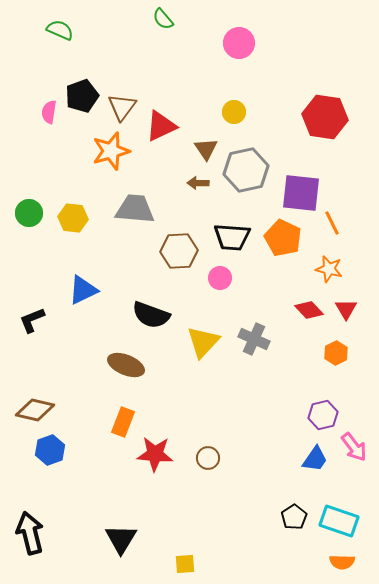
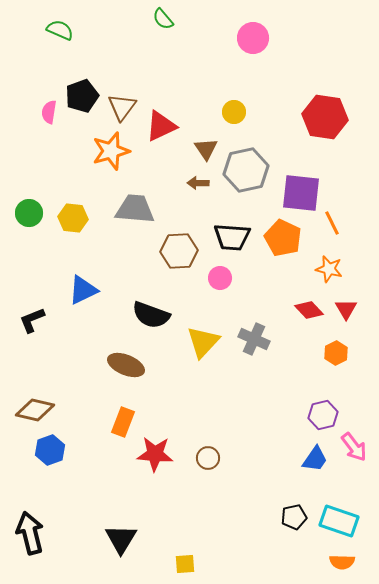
pink circle at (239, 43): moved 14 px right, 5 px up
black pentagon at (294, 517): rotated 20 degrees clockwise
